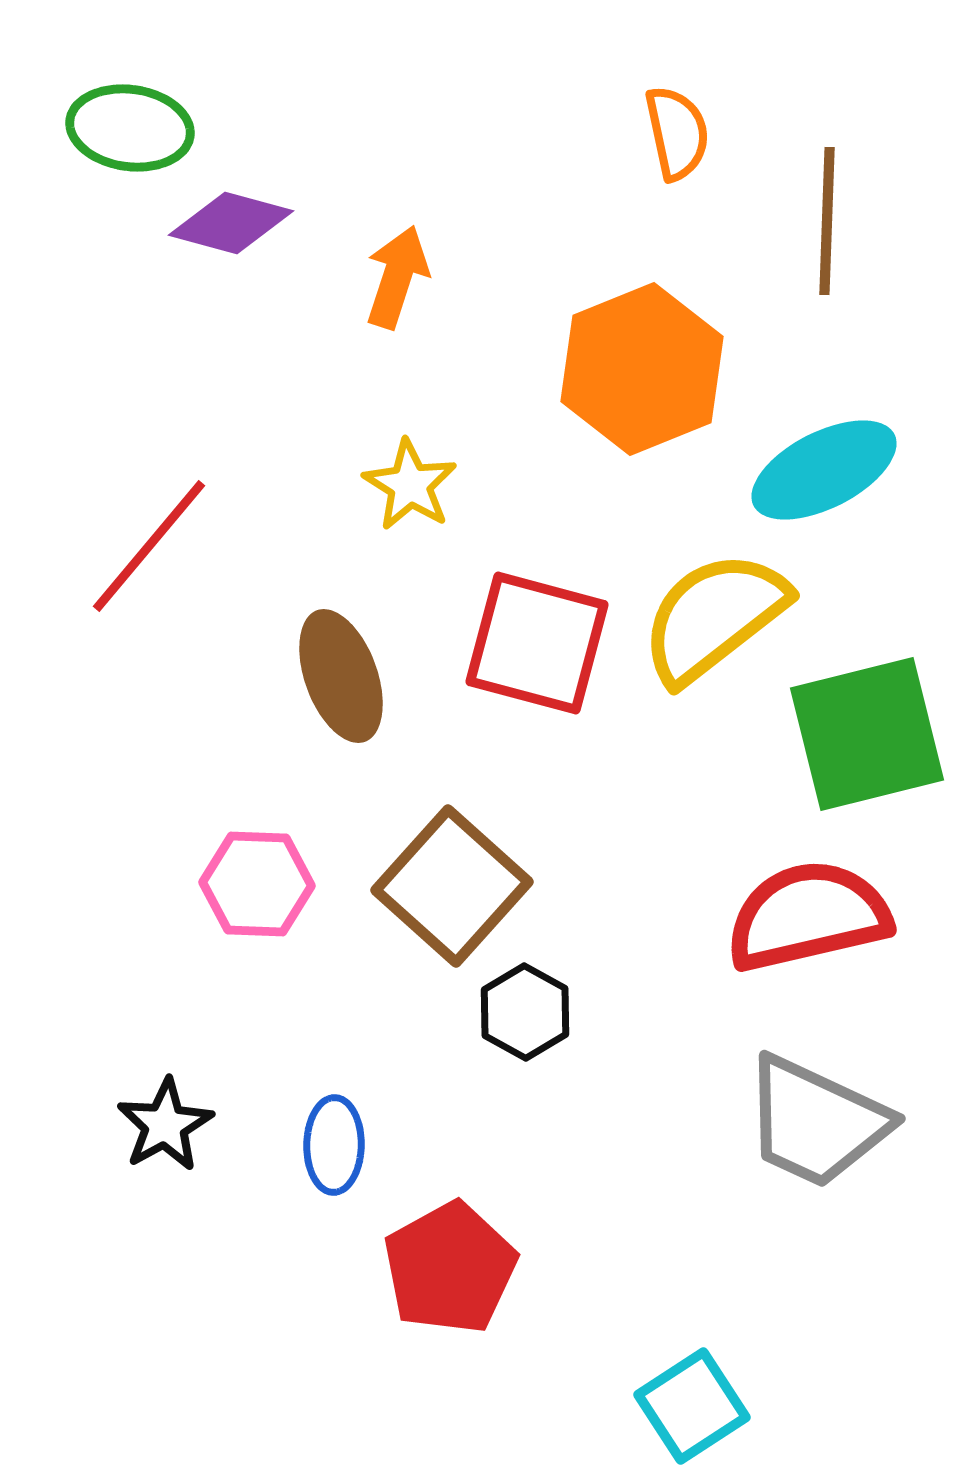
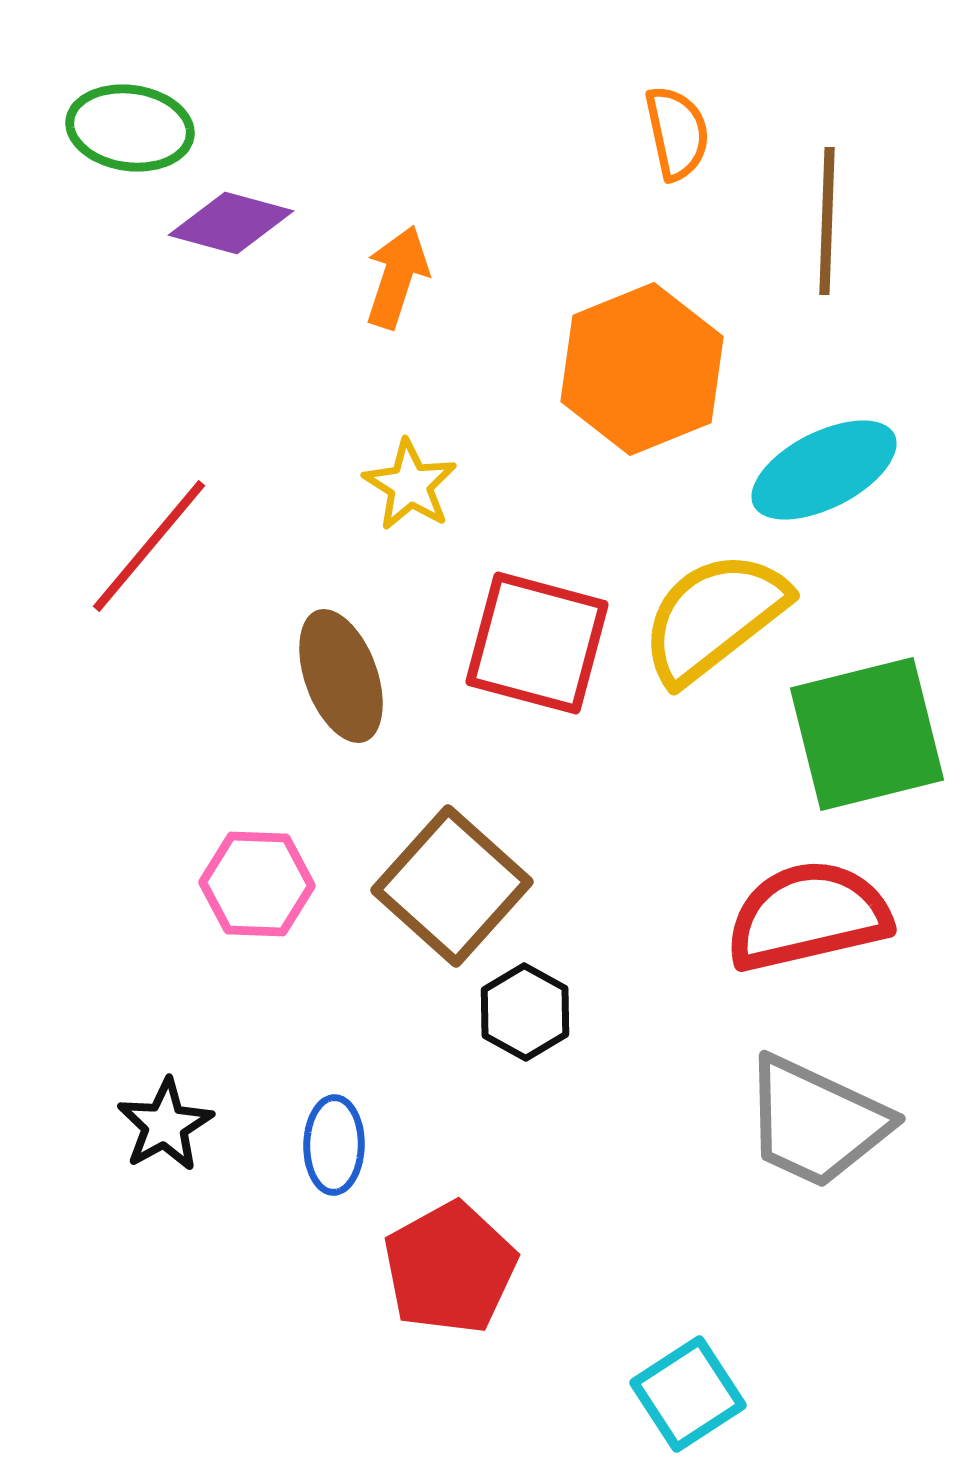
cyan square: moved 4 px left, 12 px up
